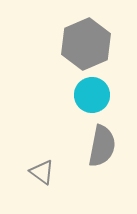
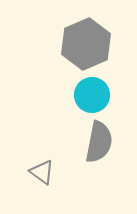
gray semicircle: moved 3 px left, 4 px up
